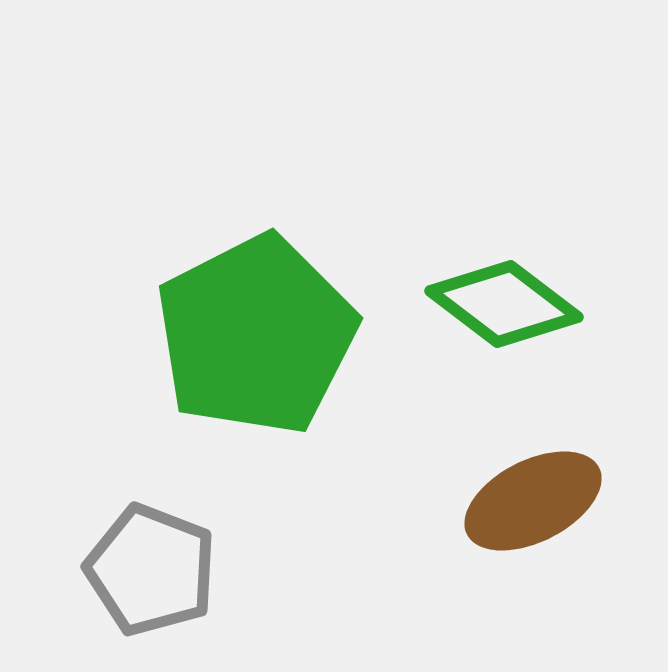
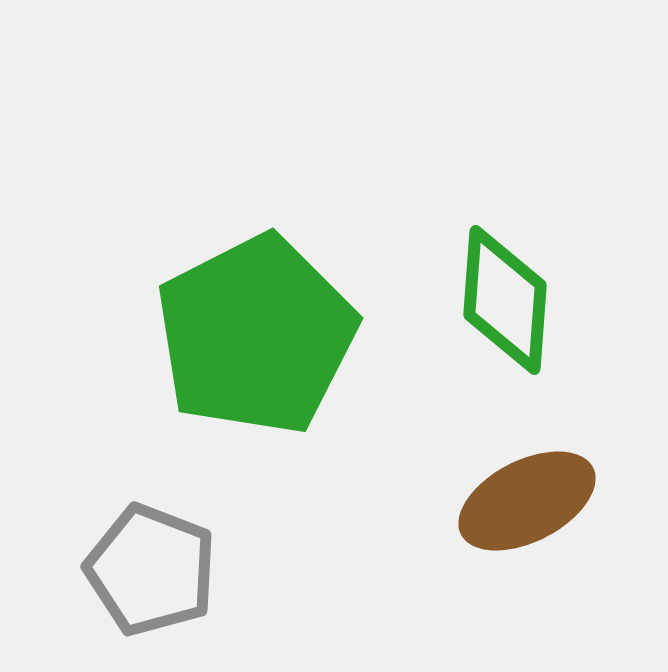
green diamond: moved 1 px right, 4 px up; rotated 57 degrees clockwise
brown ellipse: moved 6 px left
